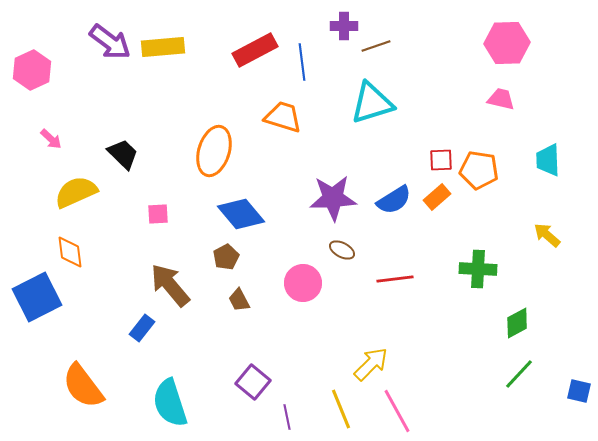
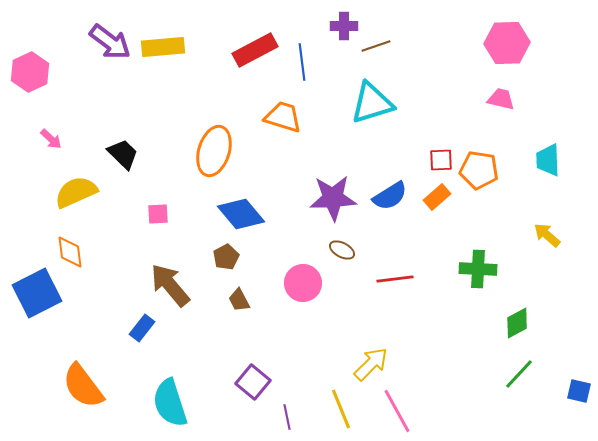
pink hexagon at (32, 70): moved 2 px left, 2 px down
blue semicircle at (394, 200): moved 4 px left, 4 px up
blue square at (37, 297): moved 4 px up
